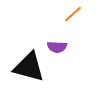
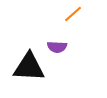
black triangle: rotated 12 degrees counterclockwise
